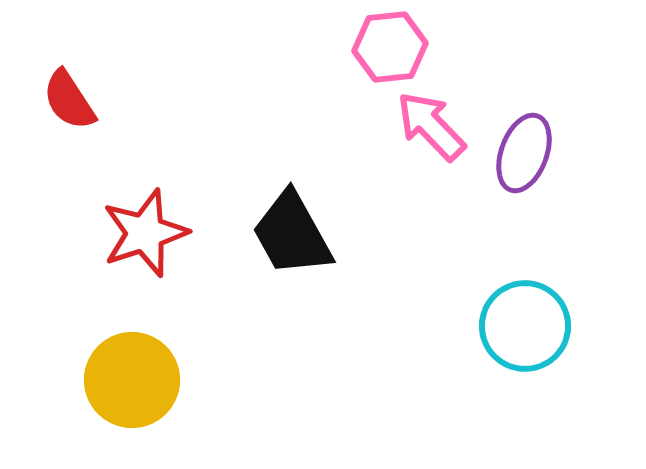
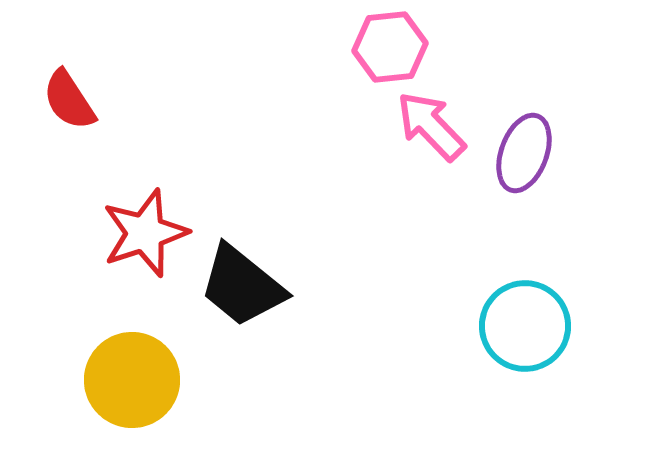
black trapezoid: moved 50 px left, 52 px down; rotated 22 degrees counterclockwise
